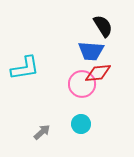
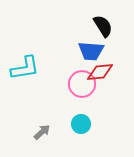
red diamond: moved 2 px right, 1 px up
